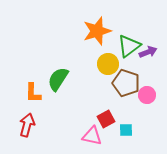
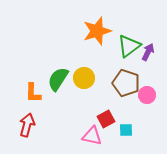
purple arrow: rotated 42 degrees counterclockwise
yellow circle: moved 24 px left, 14 px down
